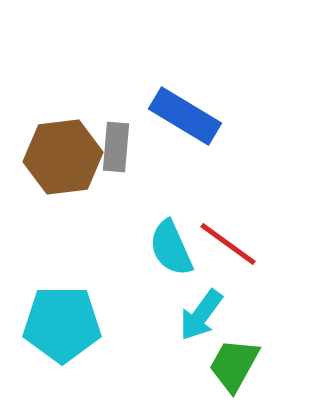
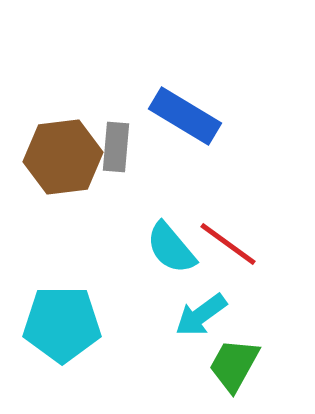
cyan semicircle: rotated 16 degrees counterclockwise
cyan arrow: rotated 18 degrees clockwise
